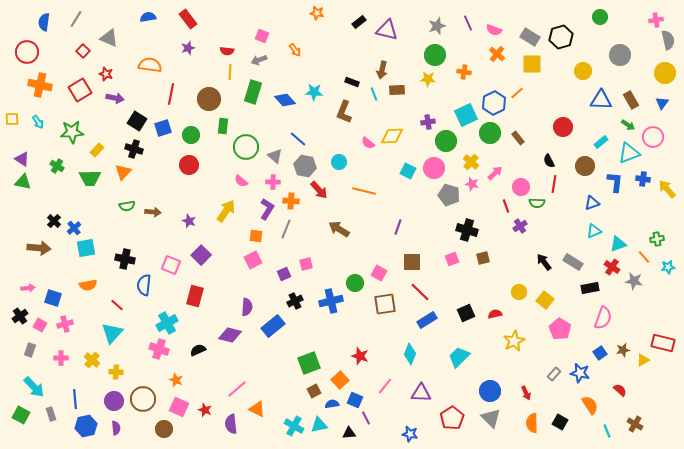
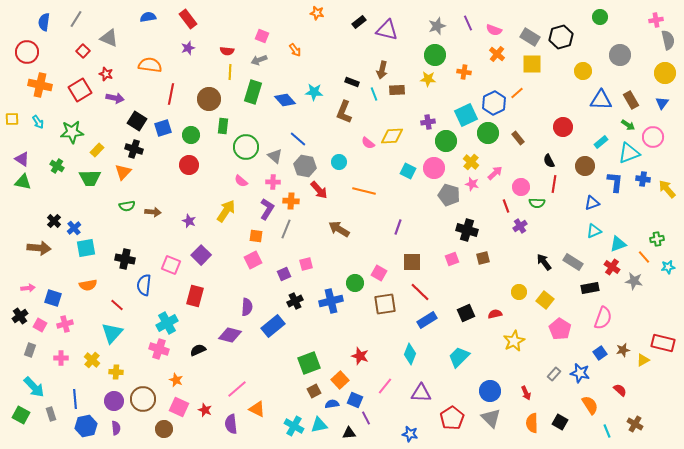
green circle at (490, 133): moved 2 px left
